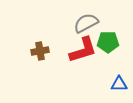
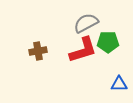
brown cross: moved 2 px left
